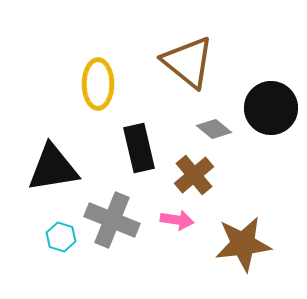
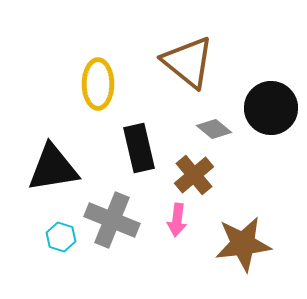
pink arrow: rotated 88 degrees clockwise
